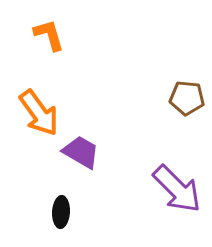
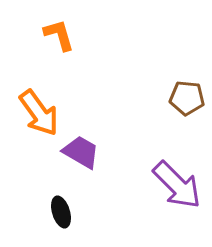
orange L-shape: moved 10 px right
purple arrow: moved 4 px up
black ellipse: rotated 20 degrees counterclockwise
